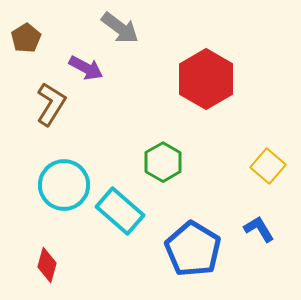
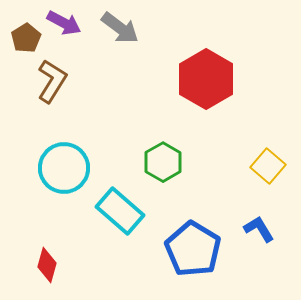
purple arrow: moved 22 px left, 45 px up
brown L-shape: moved 1 px right, 23 px up
cyan circle: moved 17 px up
